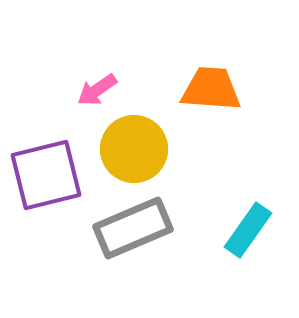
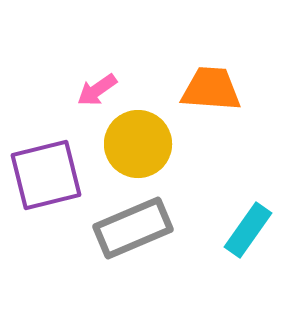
yellow circle: moved 4 px right, 5 px up
